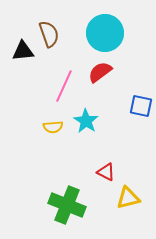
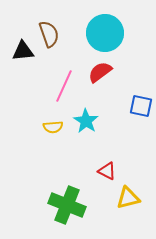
red triangle: moved 1 px right, 1 px up
